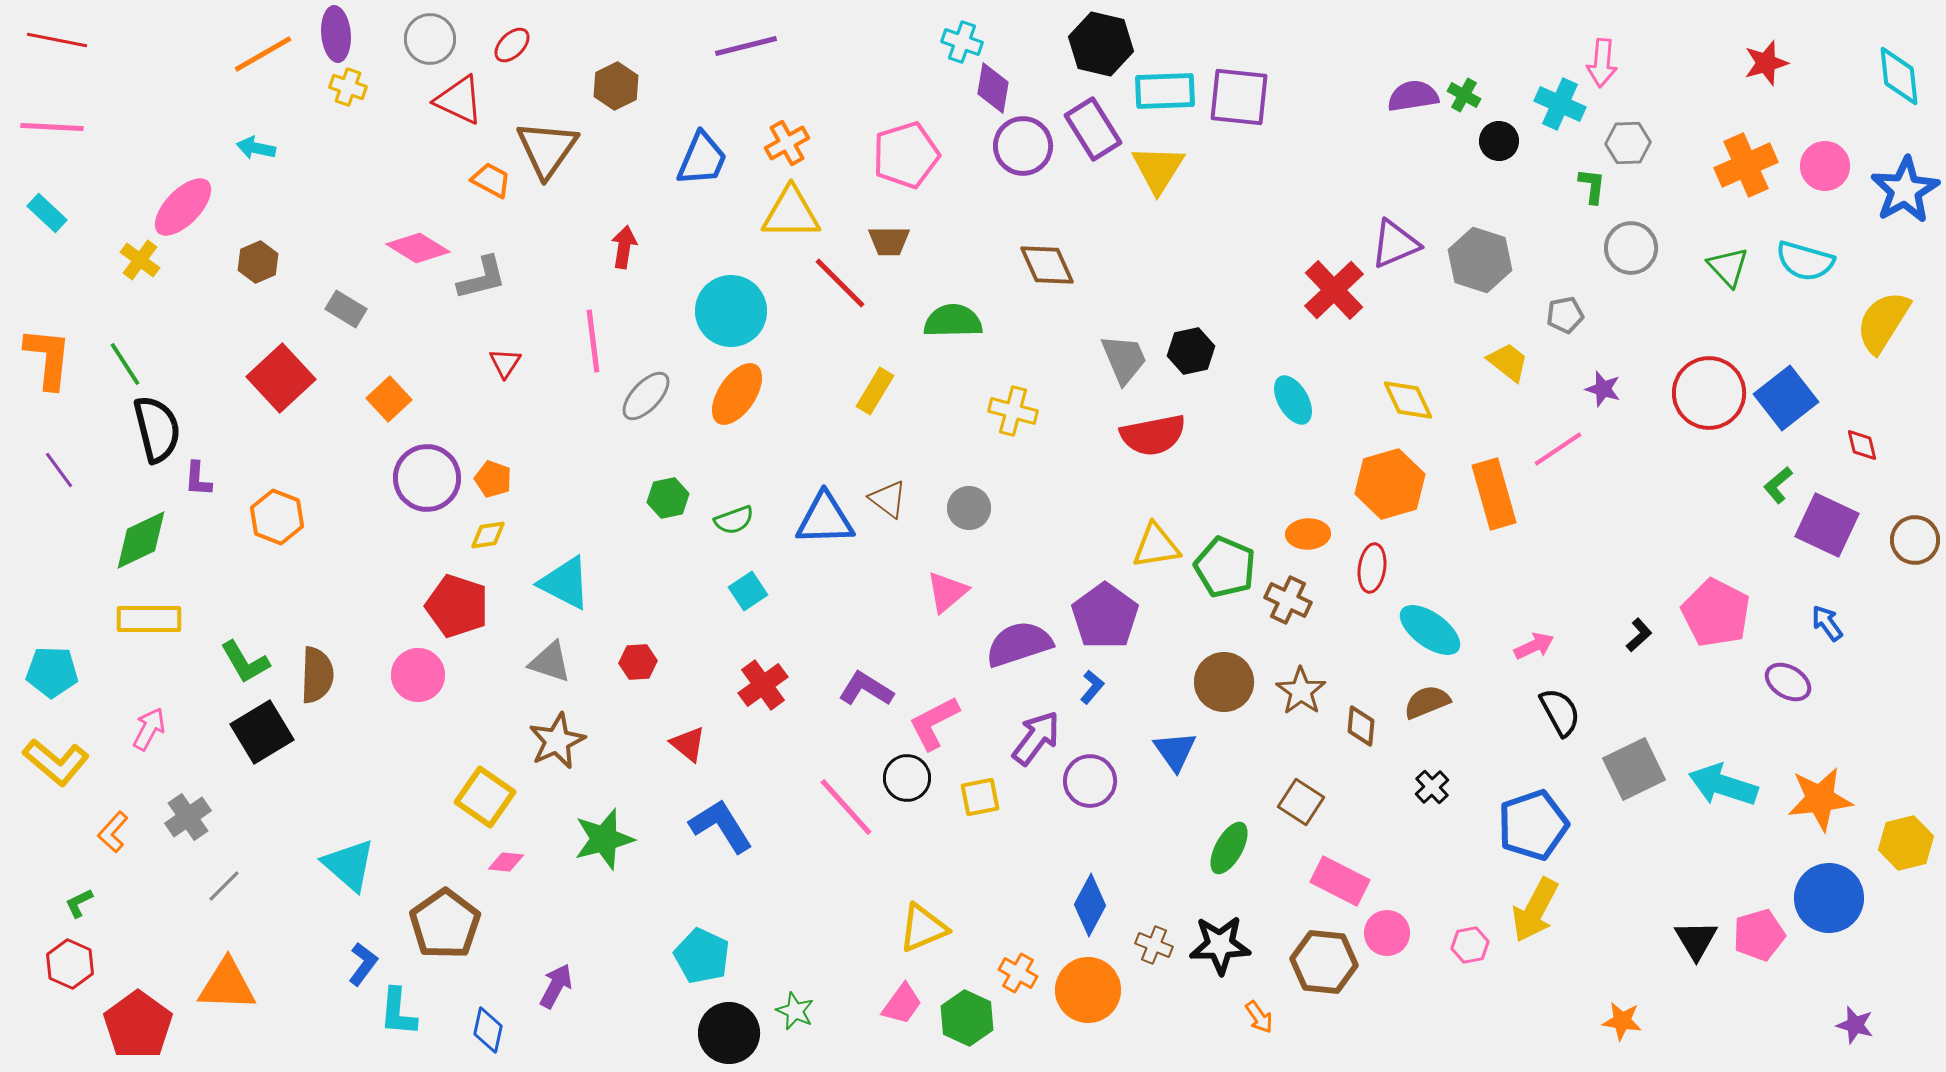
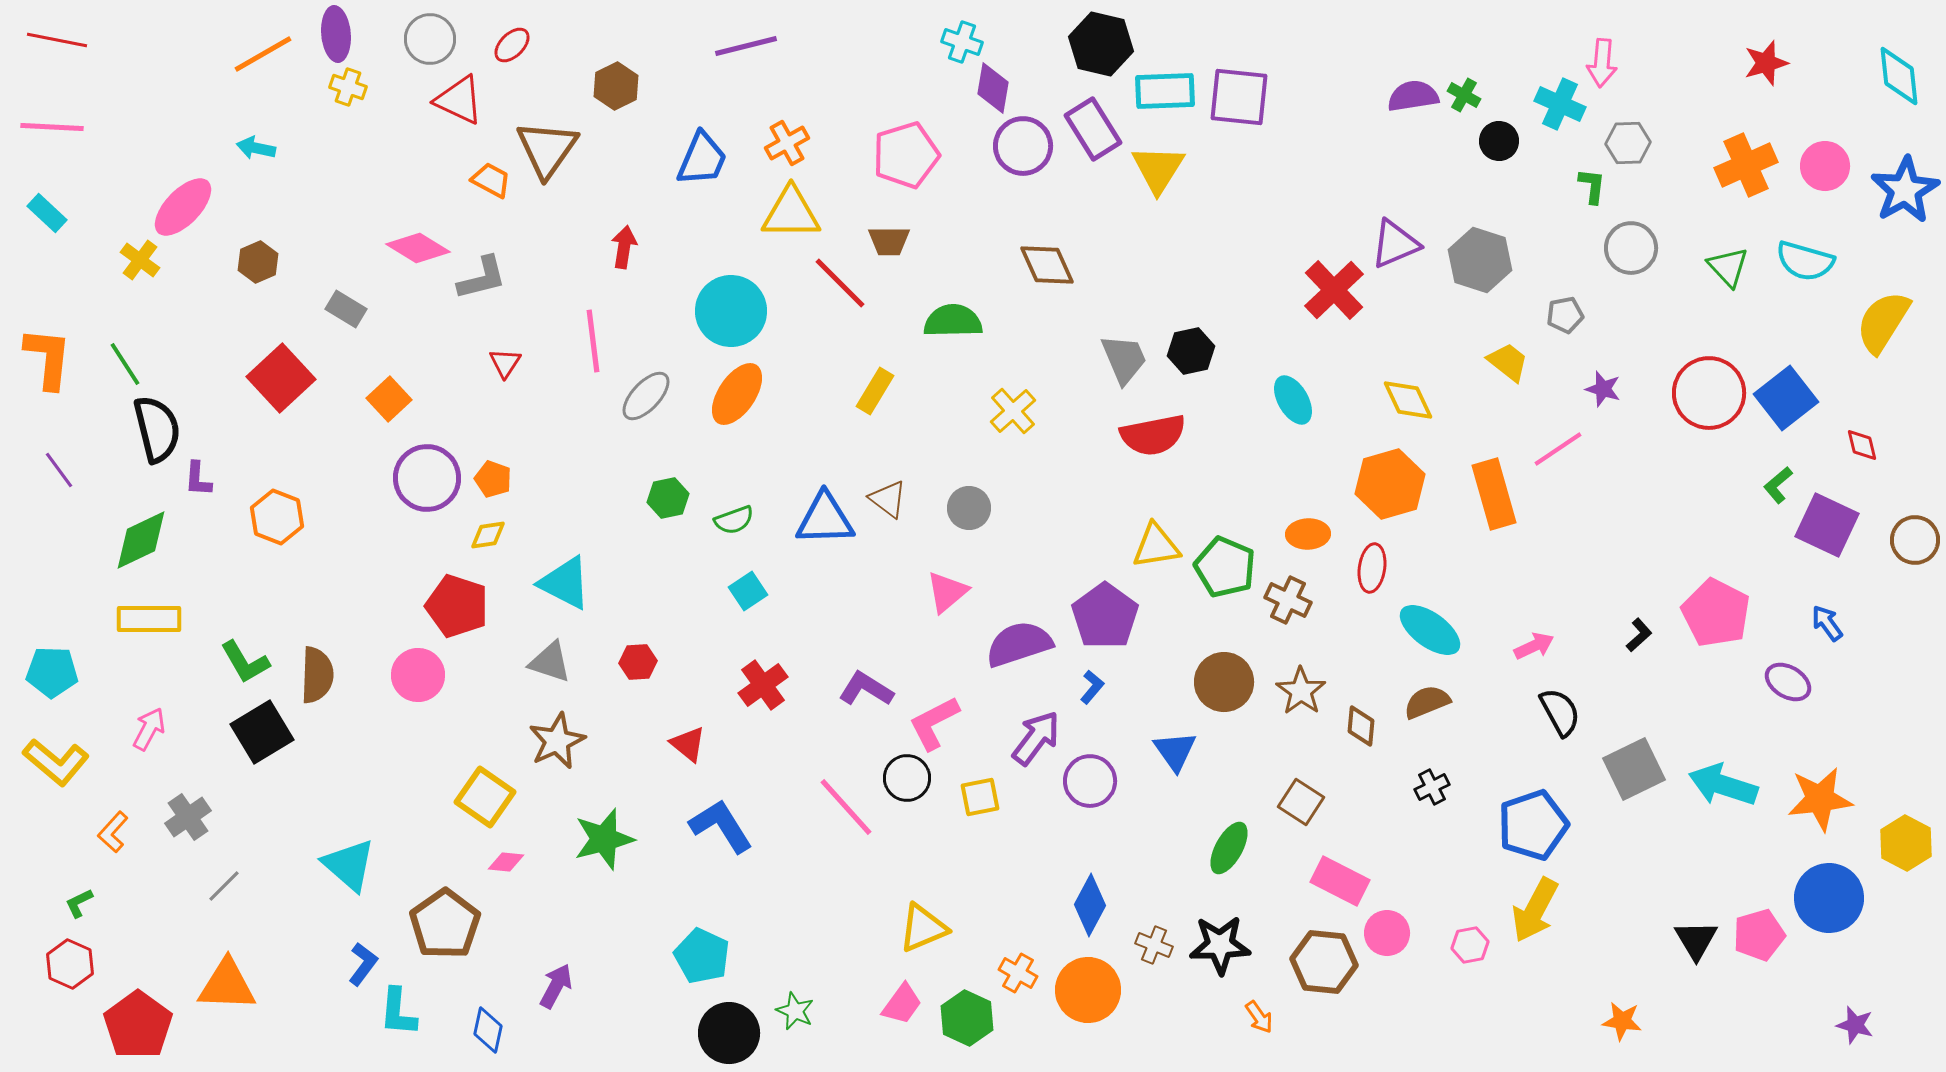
yellow cross at (1013, 411): rotated 33 degrees clockwise
black cross at (1432, 787): rotated 16 degrees clockwise
yellow hexagon at (1906, 843): rotated 18 degrees counterclockwise
